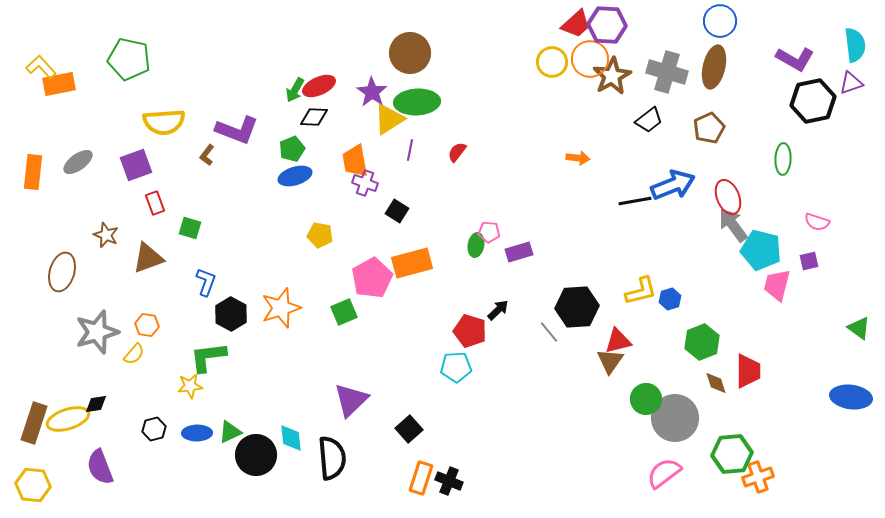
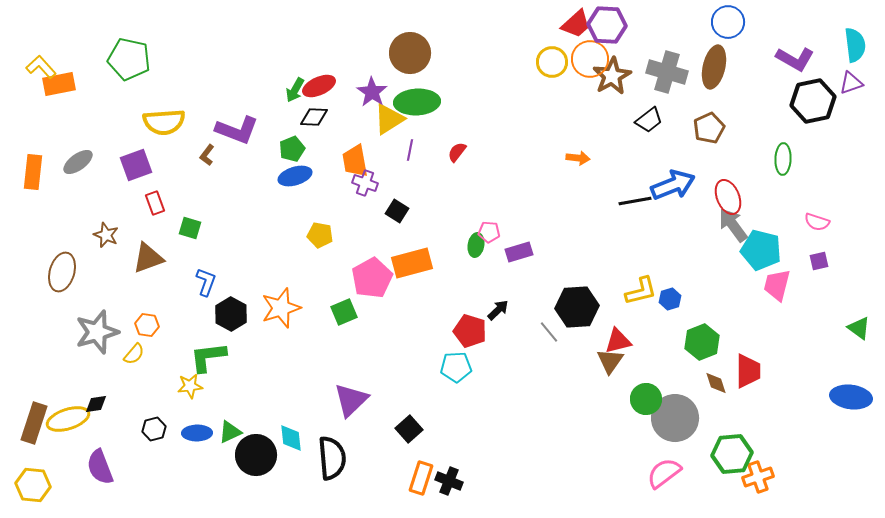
blue circle at (720, 21): moved 8 px right, 1 px down
purple square at (809, 261): moved 10 px right
